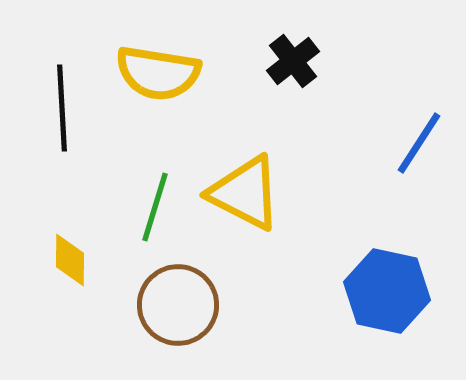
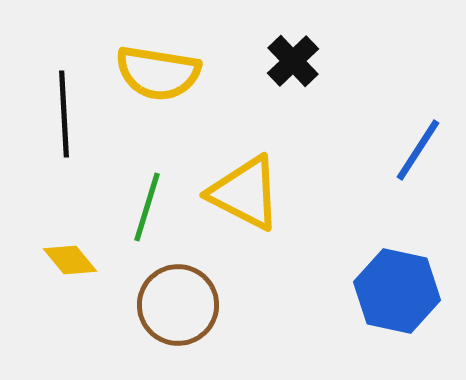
black cross: rotated 6 degrees counterclockwise
black line: moved 2 px right, 6 px down
blue line: moved 1 px left, 7 px down
green line: moved 8 px left
yellow diamond: rotated 40 degrees counterclockwise
blue hexagon: moved 10 px right
